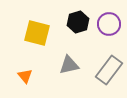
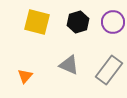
purple circle: moved 4 px right, 2 px up
yellow square: moved 11 px up
gray triangle: rotated 35 degrees clockwise
orange triangle: rotated 21 degrees clockwise
